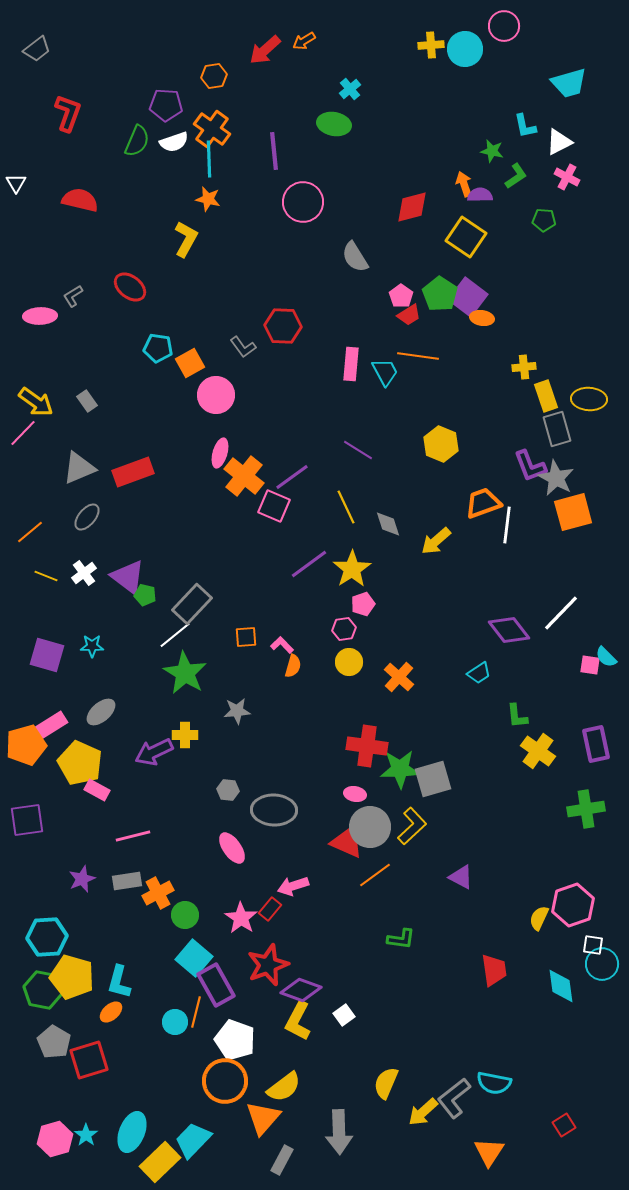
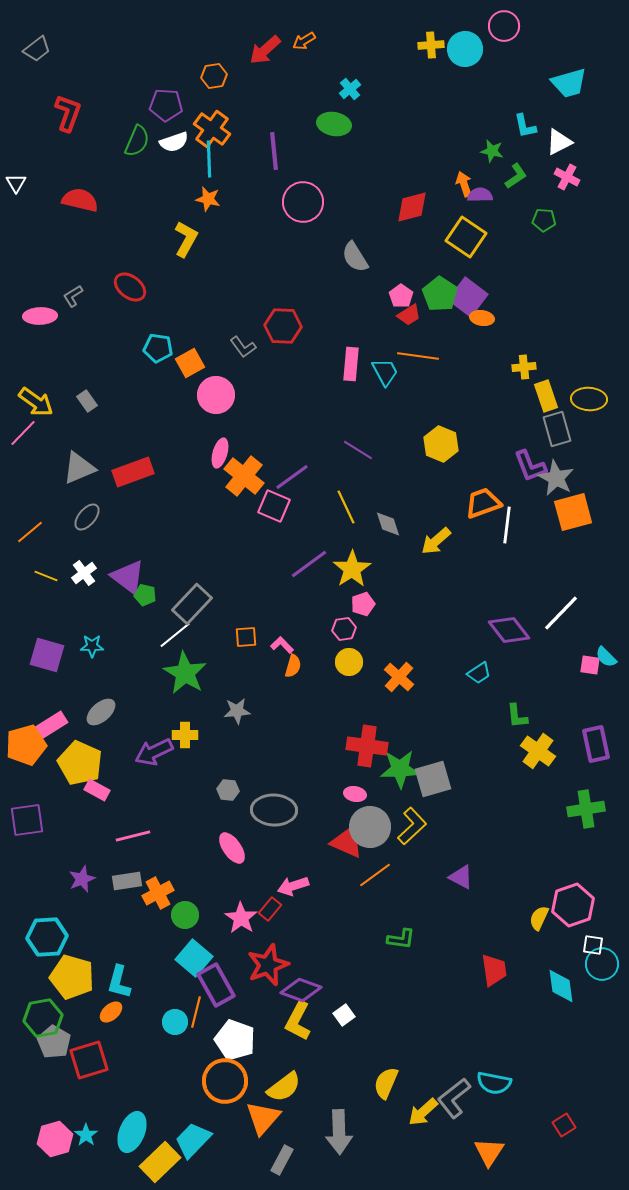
green hexagon at (43, 990): moved 28 px down; rotated 21 degrees counterclockwise
